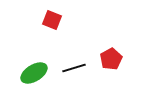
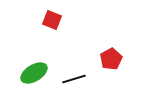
black line: moved 11 px down
